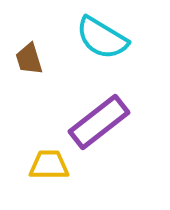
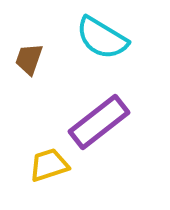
brown trapezoid: rotated 36 degrees clockwise
yellow trapezoid: rotated 18 degrees counterclockwise
